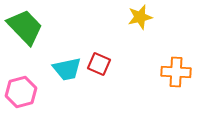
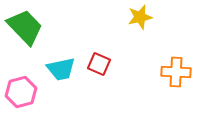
cyan trapezoid: moved 6 px left
